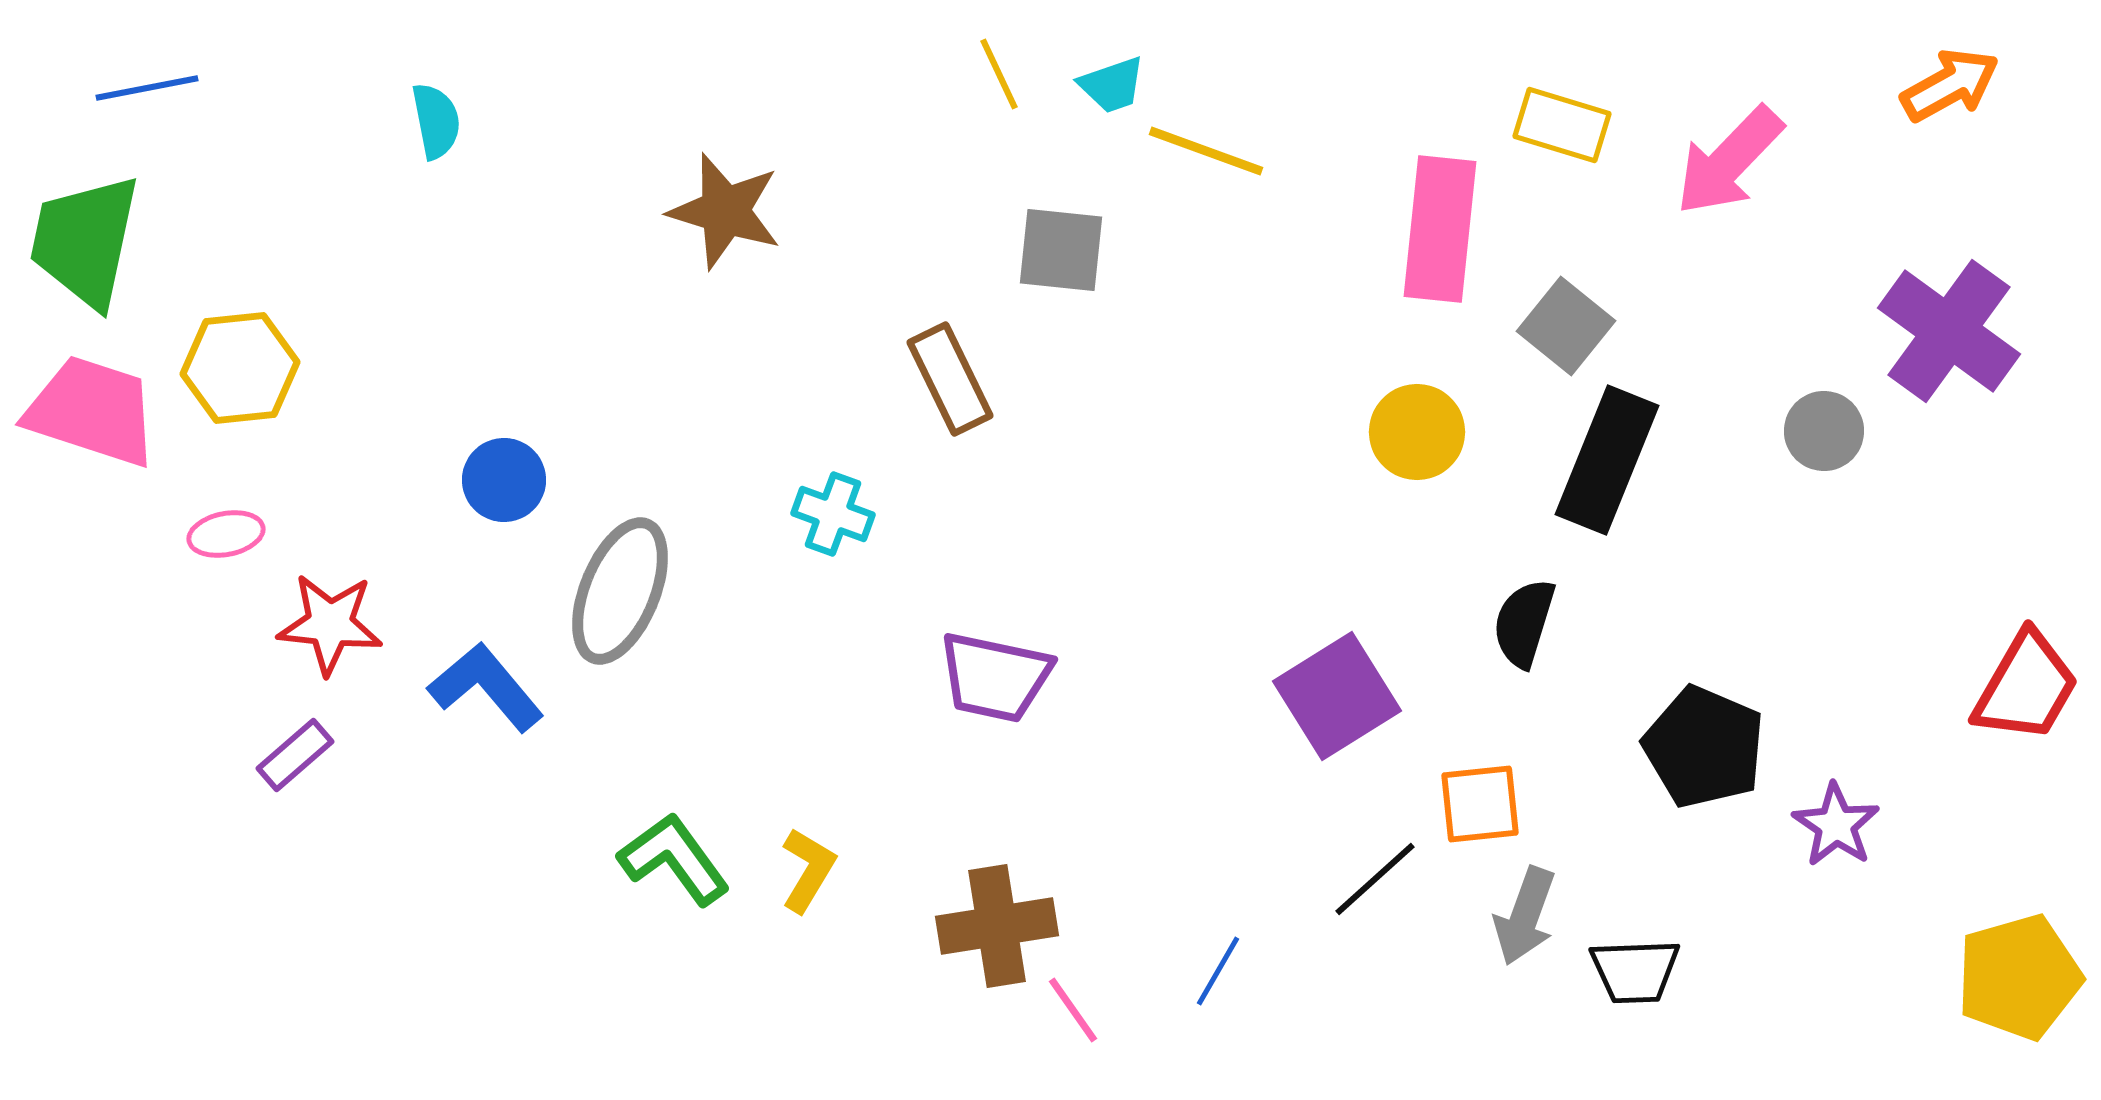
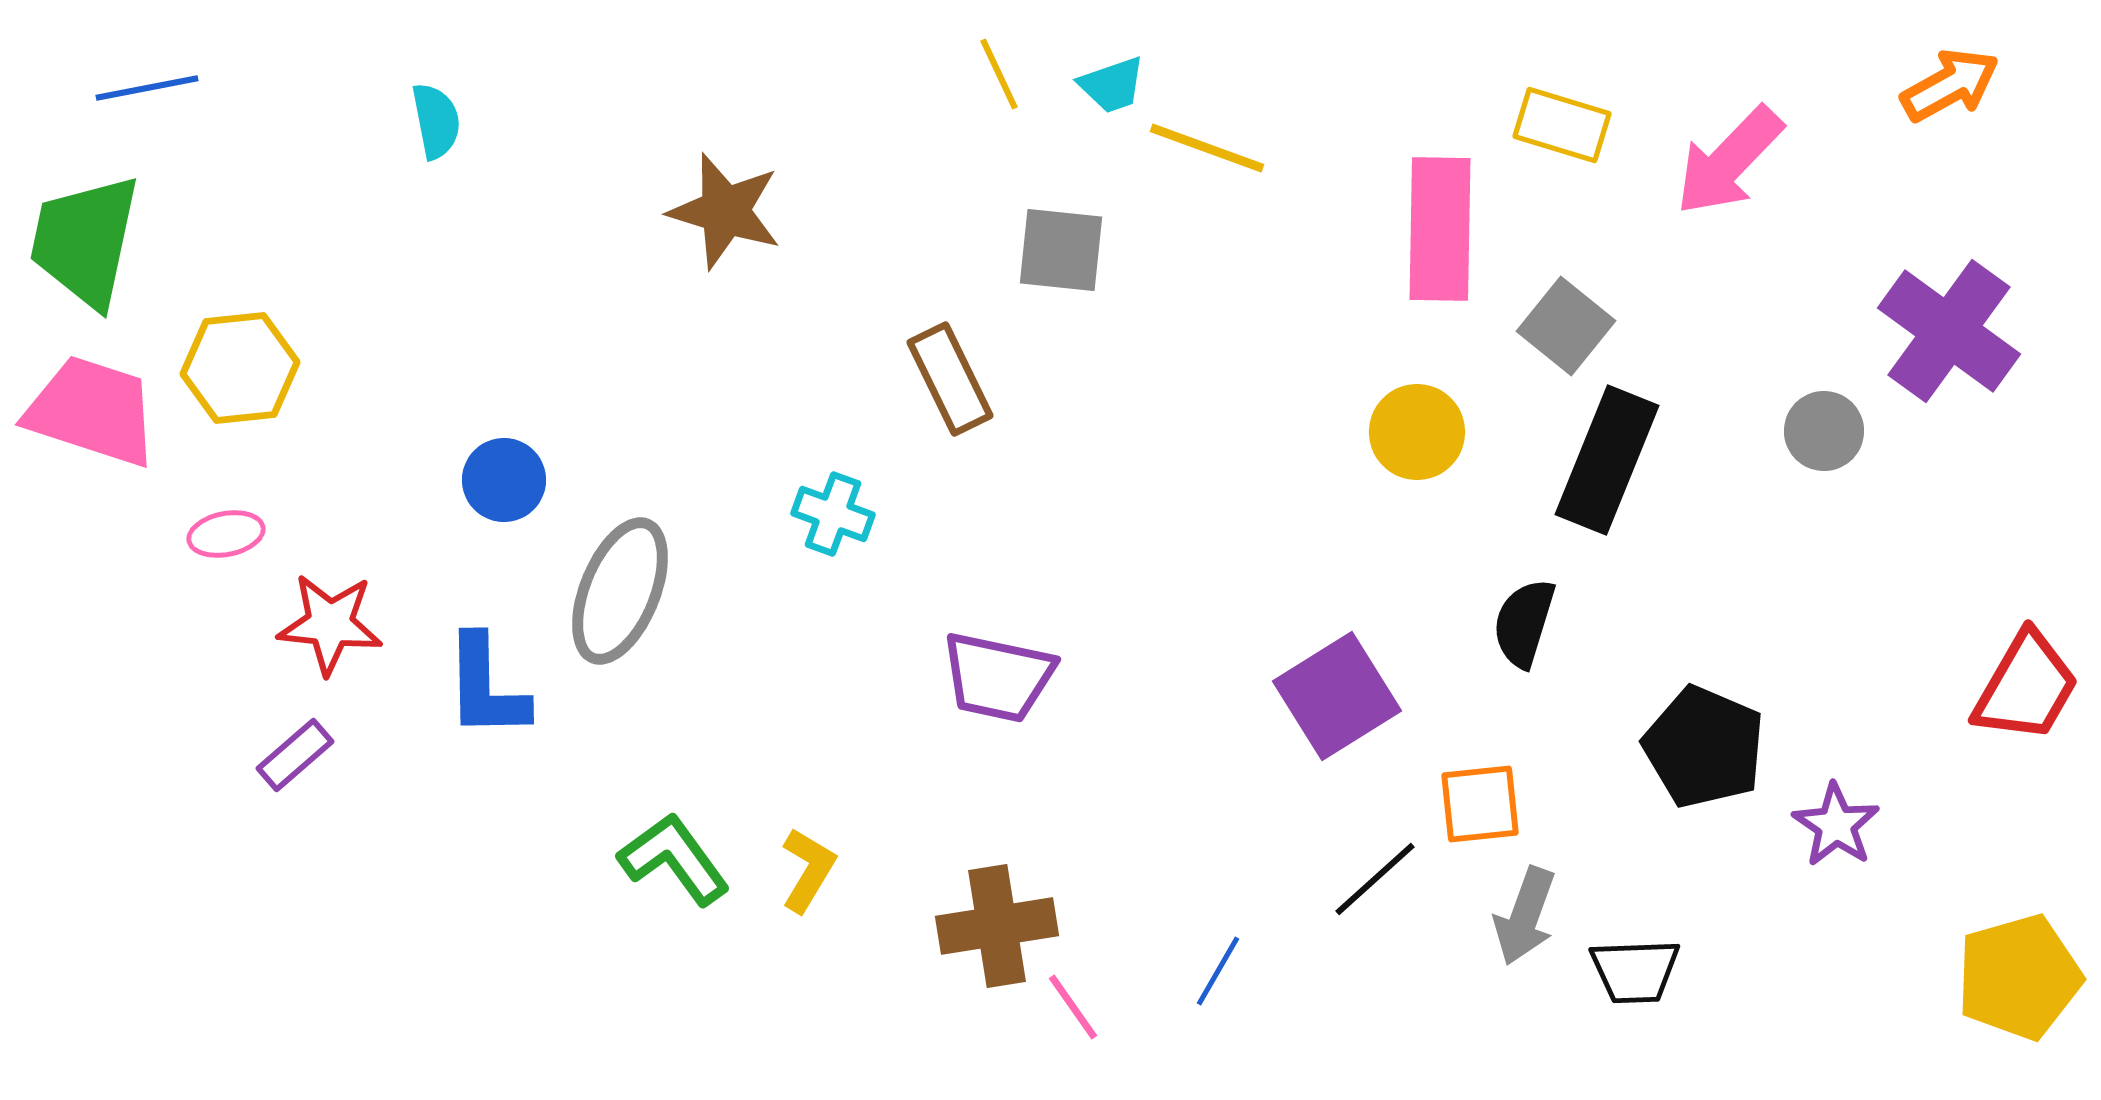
yellow line at (1206, 151): moved 1 px right, 3 px up
pink rectangle at (1440, 229): rotated 5 degrees counterclockwise
purple trapezoid at (995, 677): moved 3 px right
blue L-shape at (486, 687): rotated 141 degrees counterclockwise
pink line at (1073, 1010): moved 3 px up
